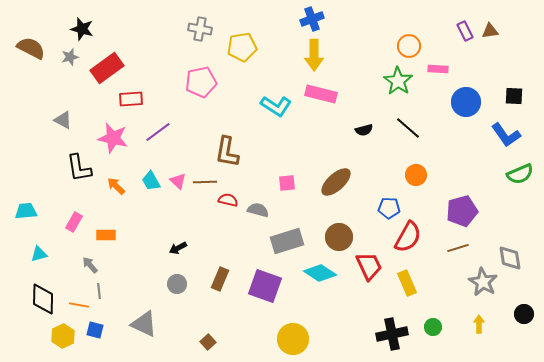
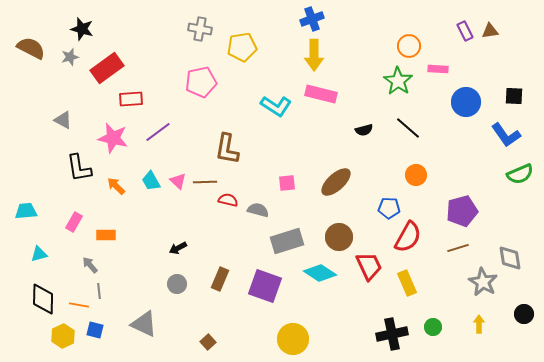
brown L-shape at (227, 152): moved 3 px up
